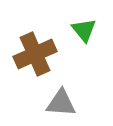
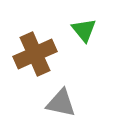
gray triangle: rotated 8 degrees clockwise
